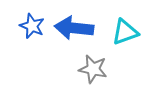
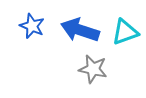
blue arrow: moved 6 px right, 2 px down; rotated 12 degrees clockwise
